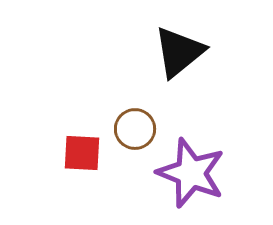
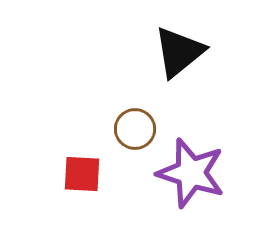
red square: moved 21 px down
purple star: rotated 4 degrees counterclockwise
